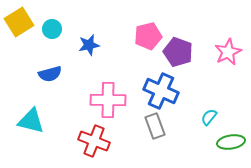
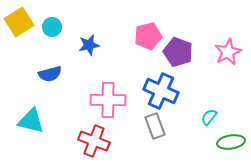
cyan circle: moved 2 px up
